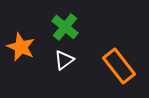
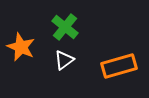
orange rectangle: rotated 68 degrees counterclockwise
